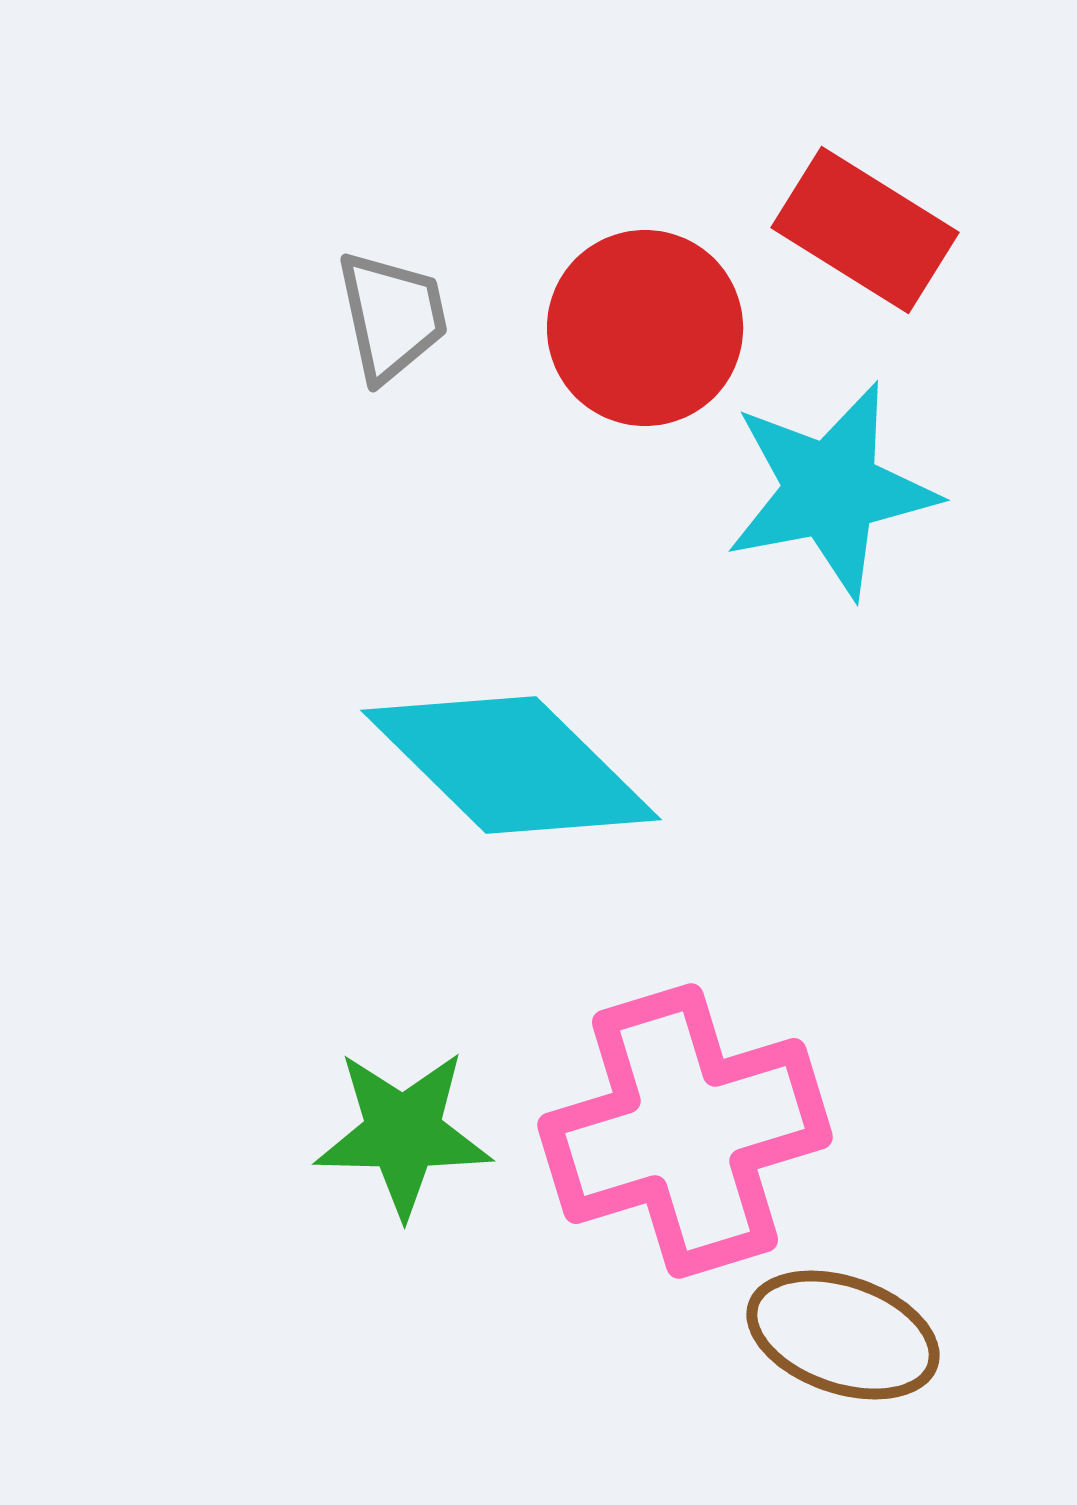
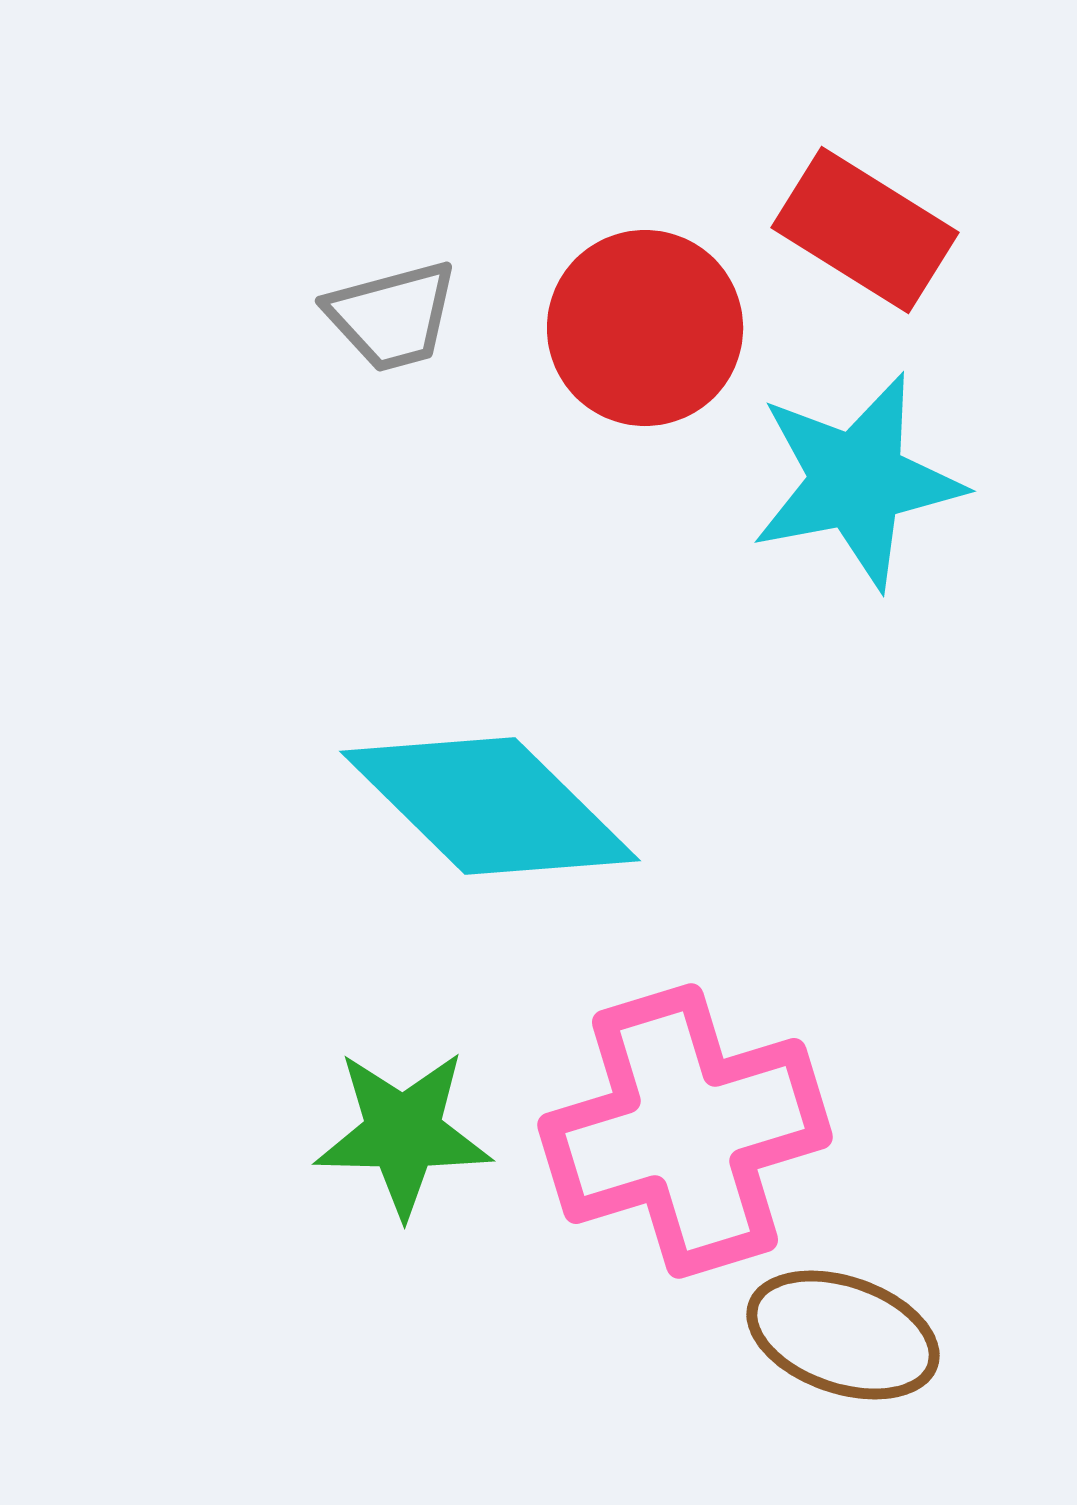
gray trapezoid: rotated 87 degrees clockwise
cyan star: moved 26 px right, 9 px up
cyan diamond: moved 21 px left, 41 px down
